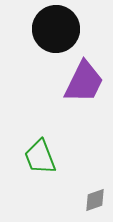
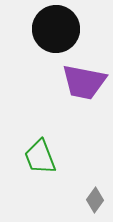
purple trapezoid: rotated 75 degrees clockwise
gray diamond: rotated 35 degrees counterclockwise
